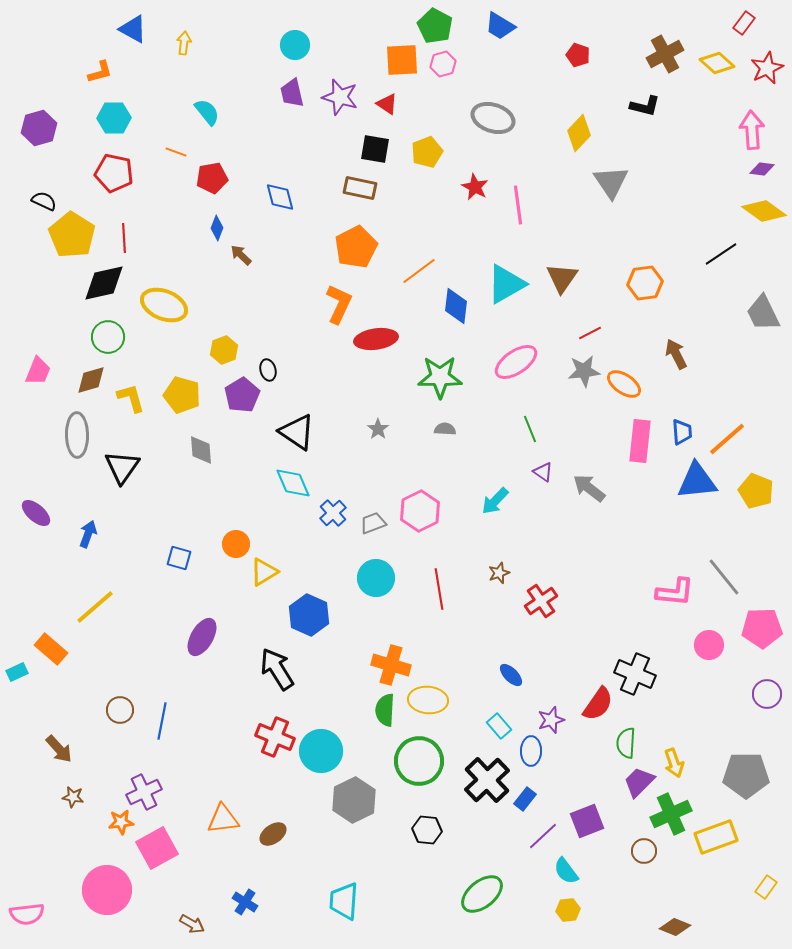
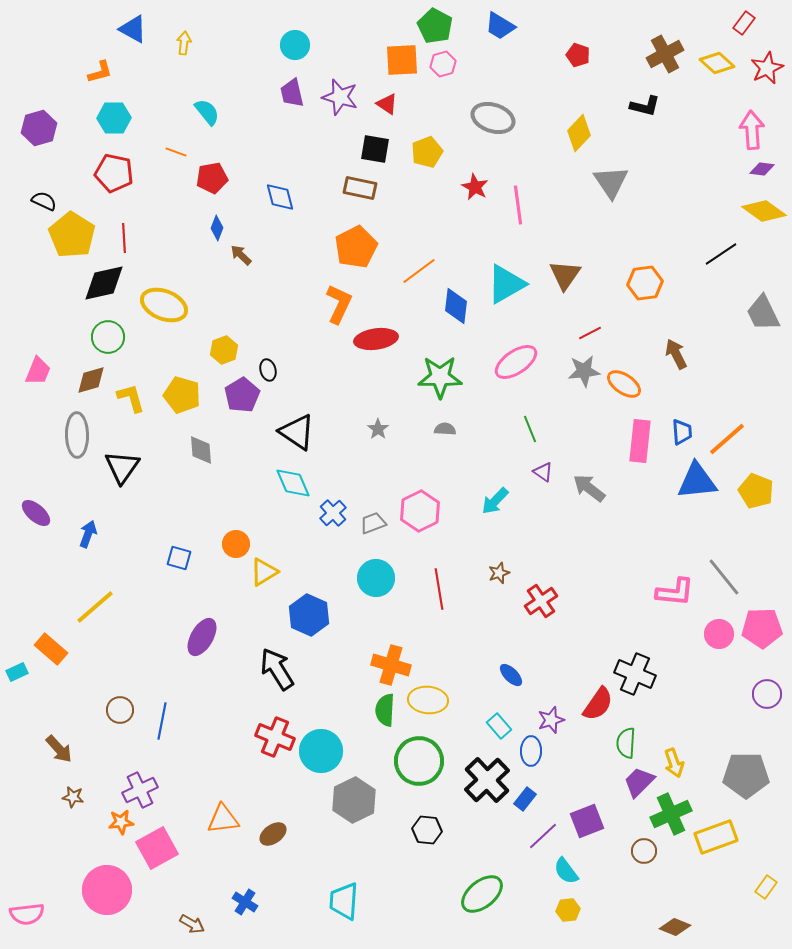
brown triangle at (562, 278): moved 3 px right, 3 px up
pink circle at (709, 645): moved 10 px right, 11 px up
purple cross at (144, 792): moved 4 px left, 2 px up
